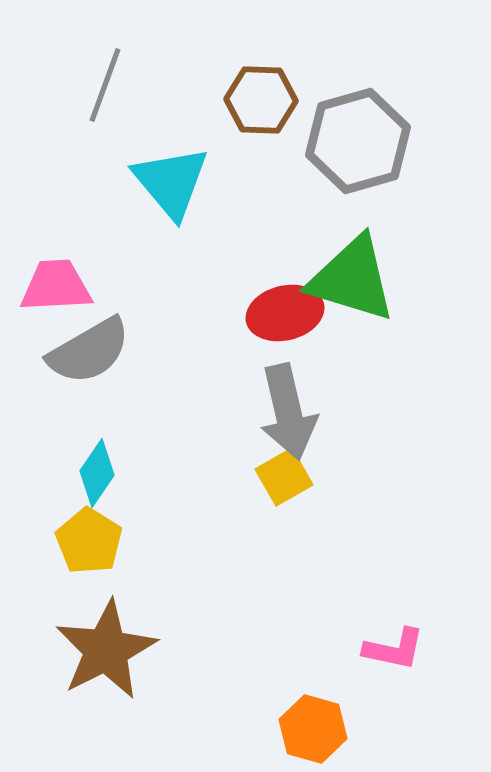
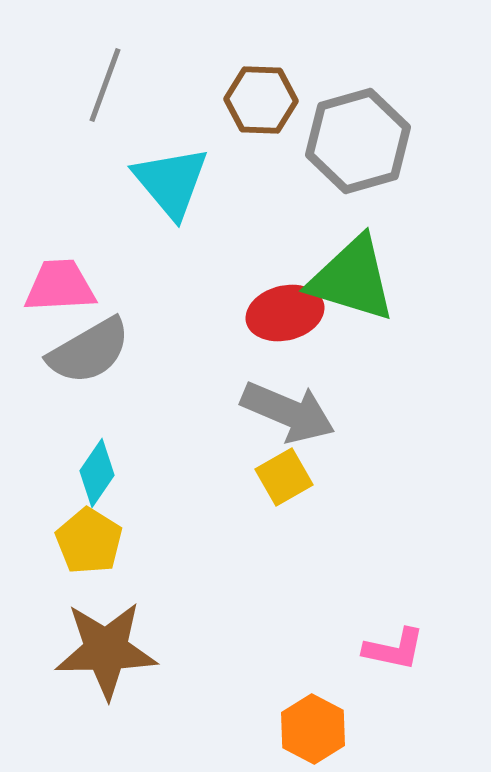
pink trapezoid: moved 4 px right
gray arrow: rotated 54 degrees counterclockwise
brown star: rotated 26 degrees clockwise
orange hexagon: rotated 12 degrees clockwise
